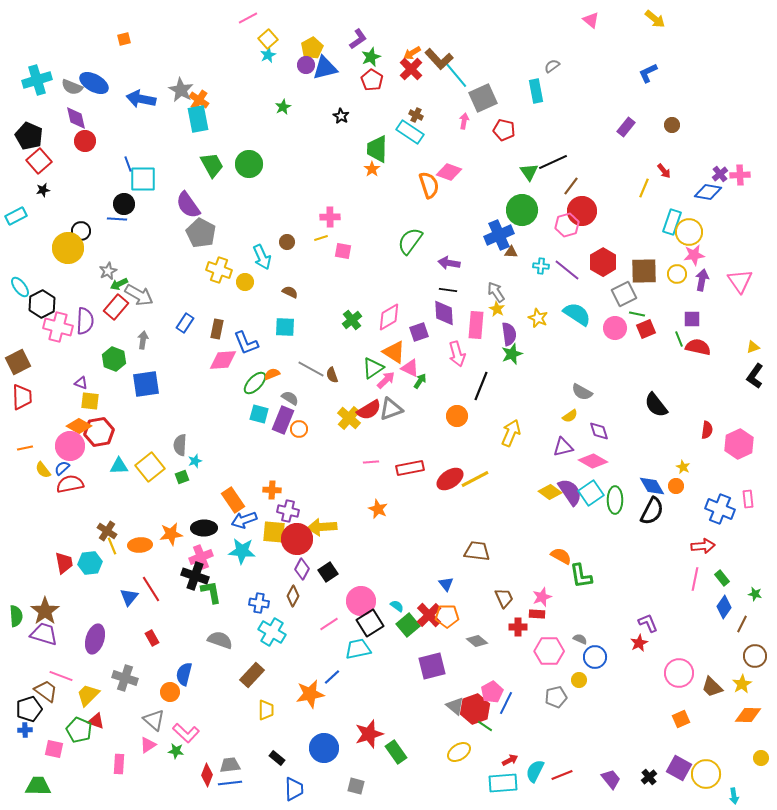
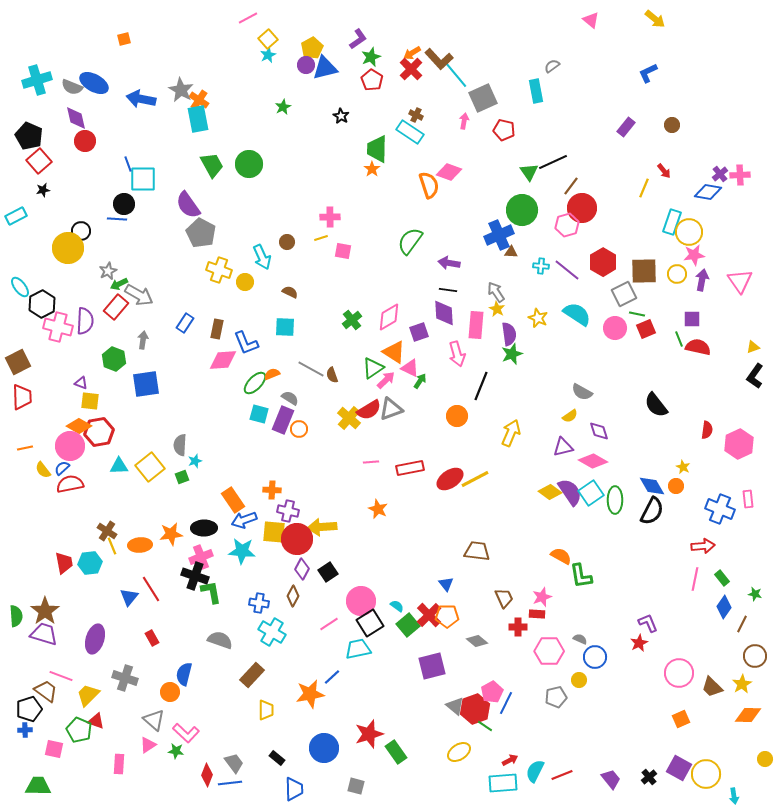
red circle at (582, 211): moved 3 px up
yellow circle at (761, 758): moved 4 px right, 1 px down
gray trapezoid at (230, 765): moved 4 px right, 2 px up; rotated 60 degrees clockwise
